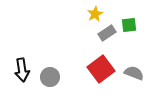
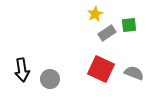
red square: rotated 28 degrees counterclockwise
gray circle: moved 2 px down
